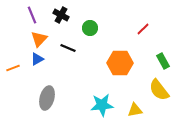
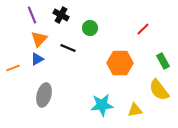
gray ellipse: moved 3 px left, 3 px up
